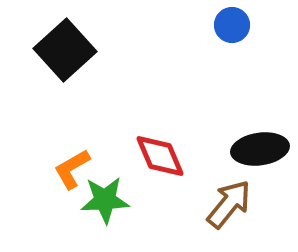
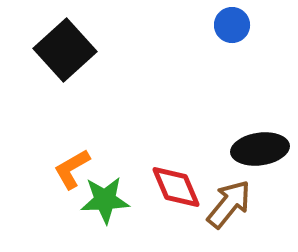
red diamond: moved 16 px right, 31 px down
